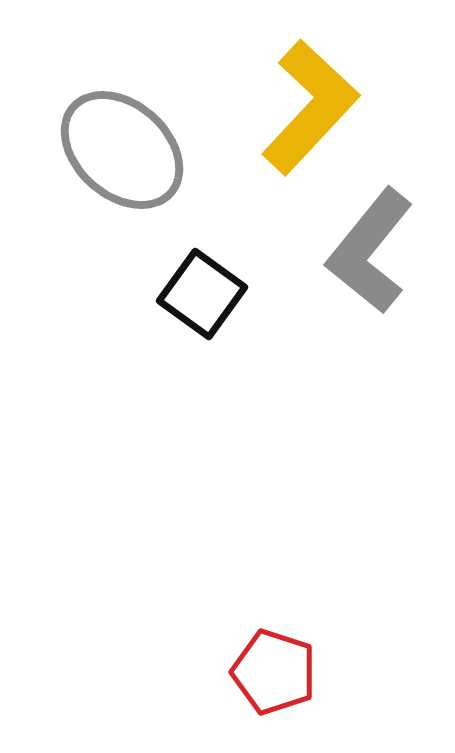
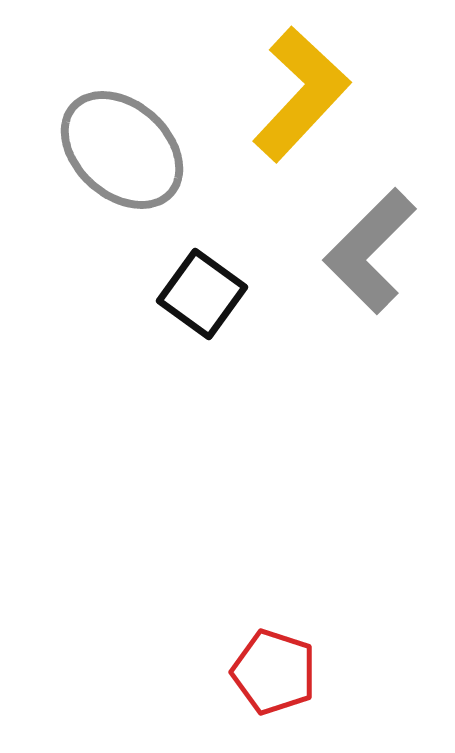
yellow L-shape: moved 9 px left, 13 px up
gray L-shape: rotated 6 degrees clockwise
